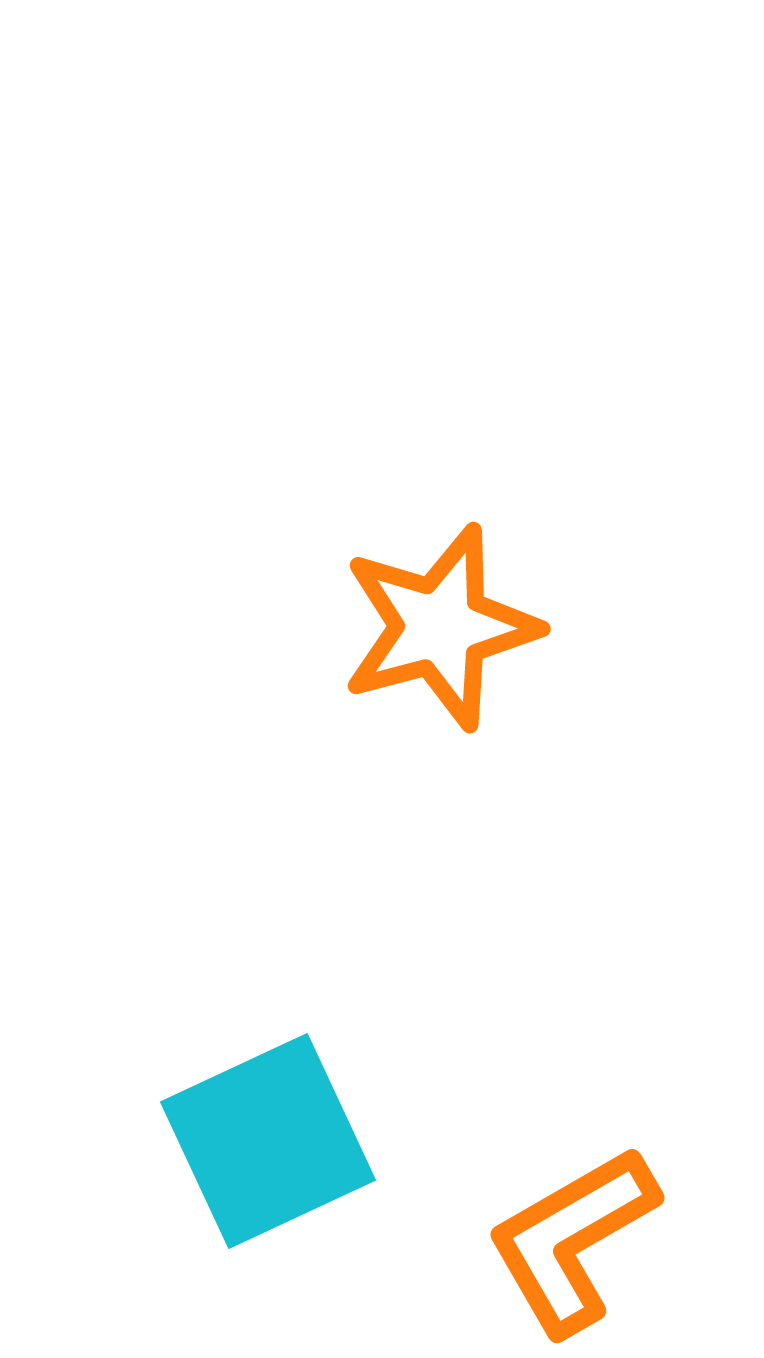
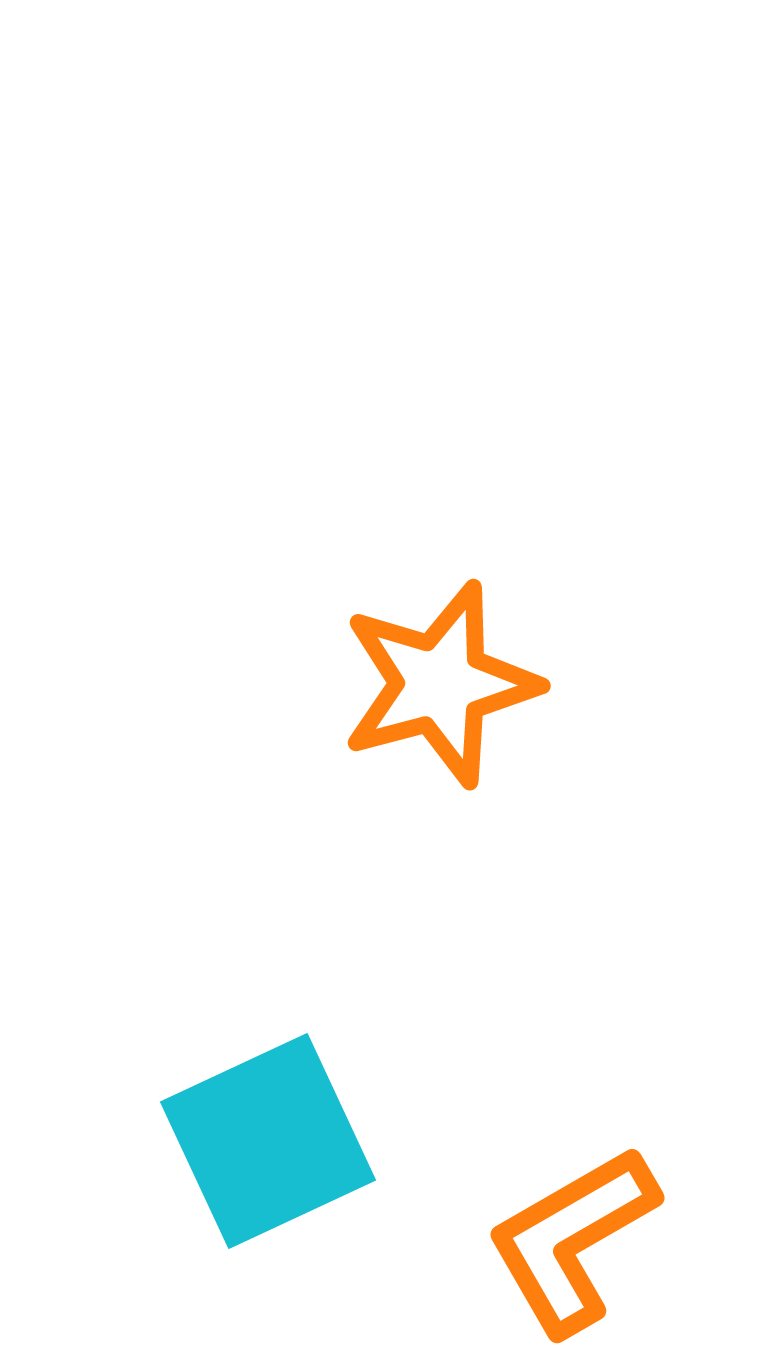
orange star: moved 57 px down
